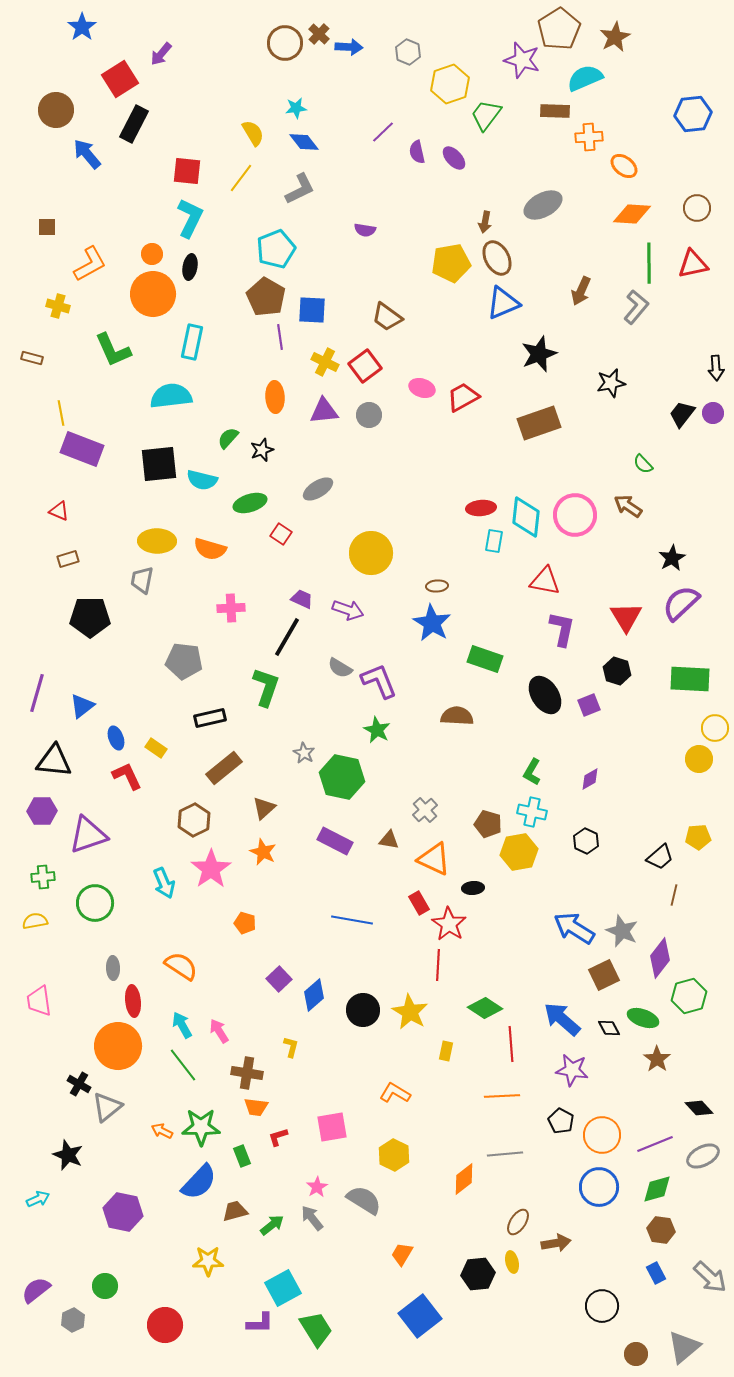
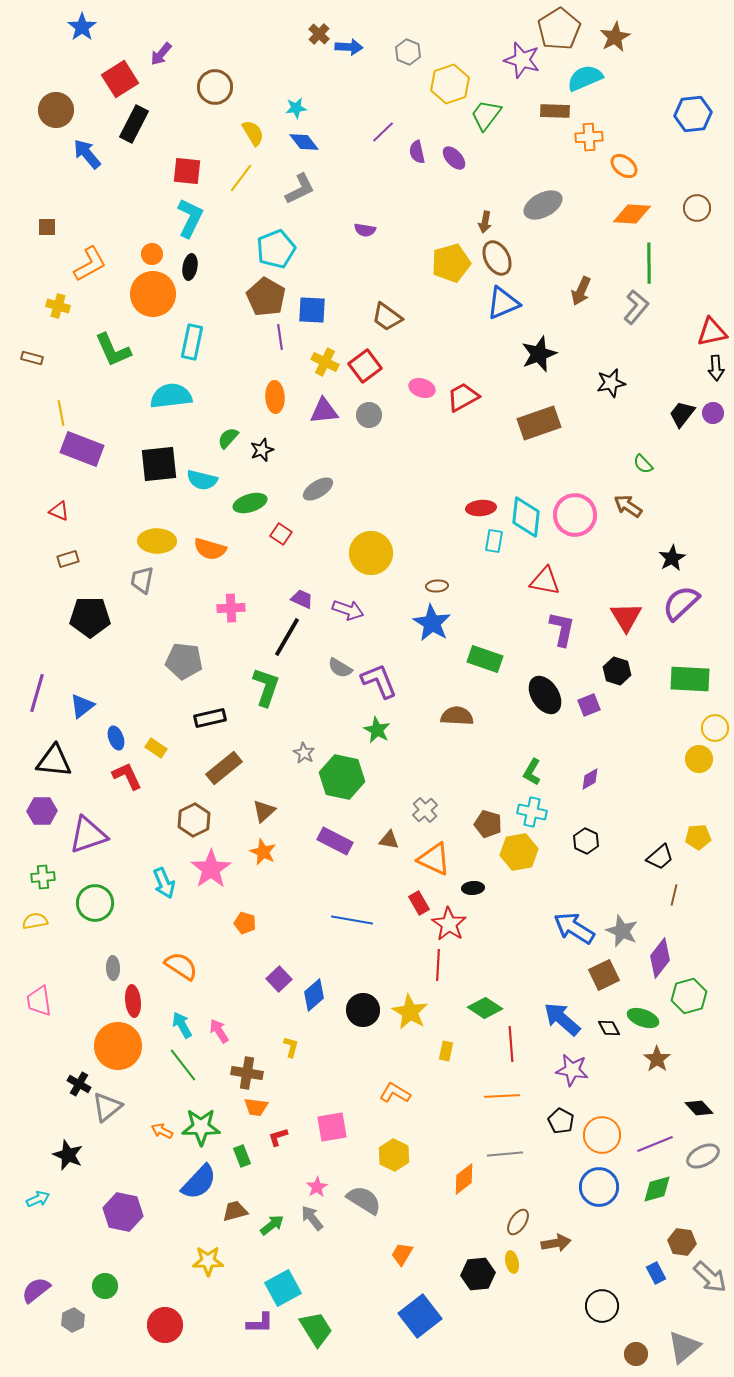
brown circle at (285, 43): moved 70 px left, 44 px down
yellow pentagon at (451, 263): rotated 6 degrees counterclockwise
red triangle at (693, 264): moved 19 px right, 68 px down
brown triangle at (264, 808): moved 3 px down
brown hexagon at (661, 1230): moved 21 px right, 12 px down
